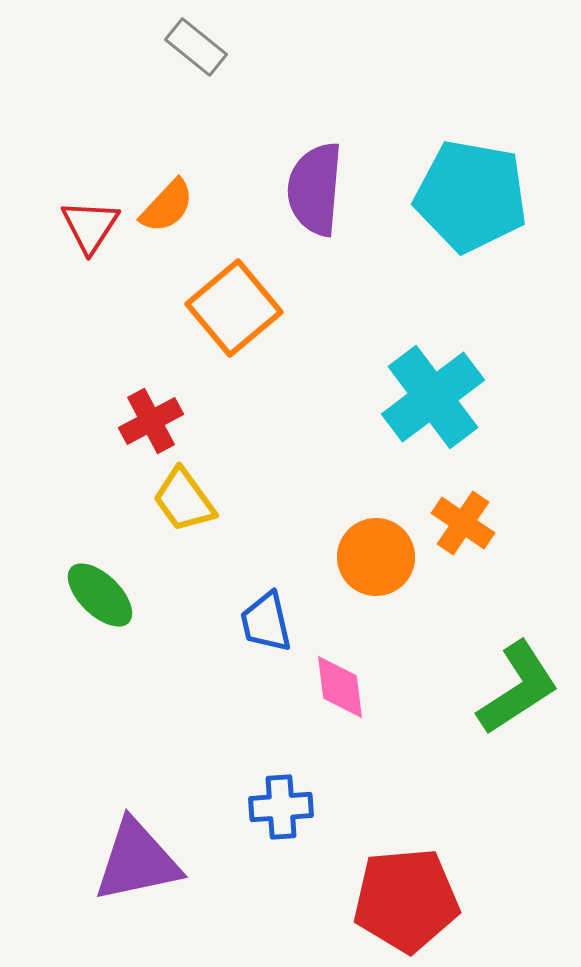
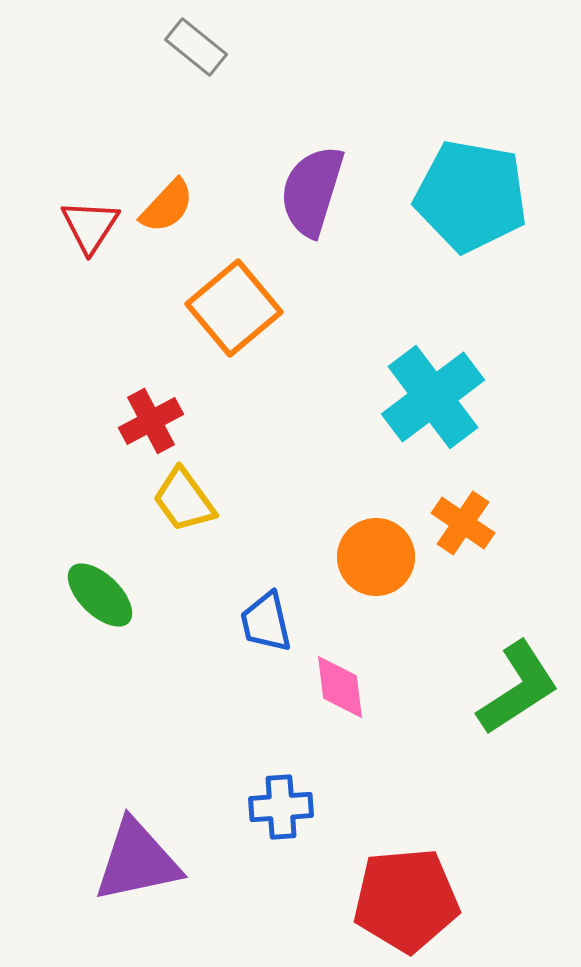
purple semicircle: moved 3 px left, 2 px down; rotated 12 degrees clockwise
